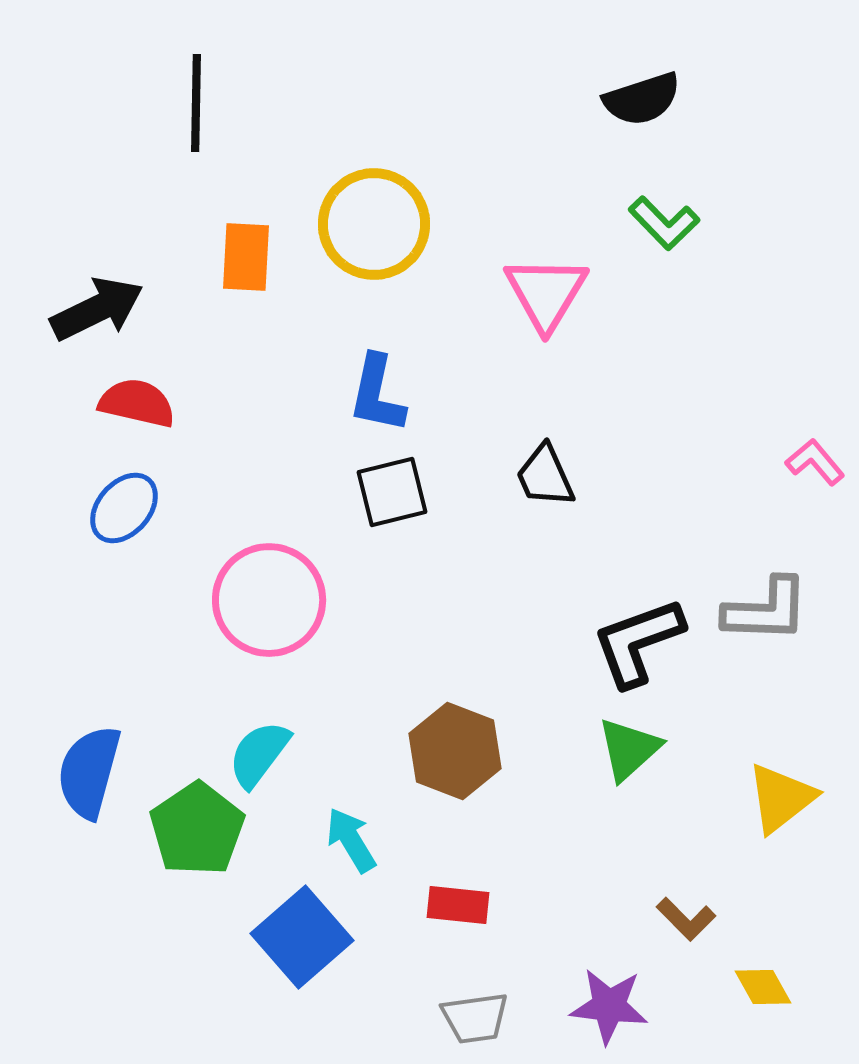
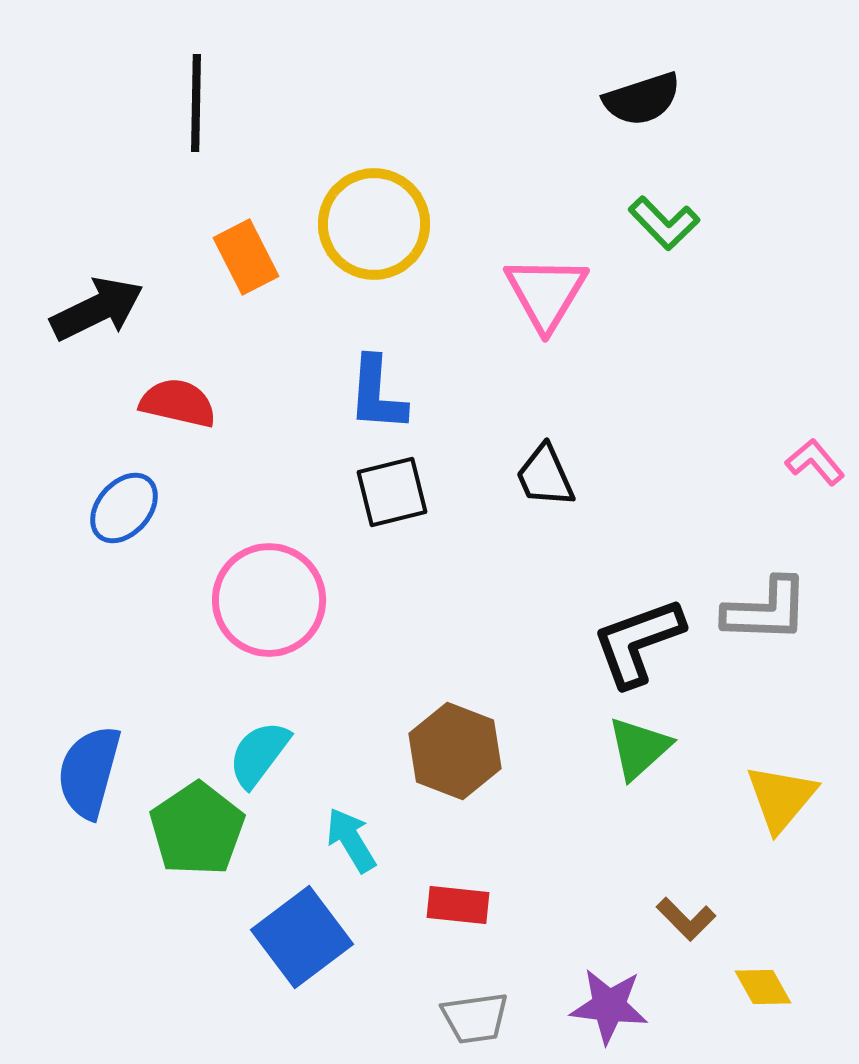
orange rectangle: rotated 30 degrees counterclockwise
blue L-shape: rotated 8 degrees counterclockwise
red semicircle: moved 41 px right
green triangle: moved 10 px right, 1 px up
yellow triangle: rotated 12 degrees counterclockwise
blue square: rotated 4 degrees clockwise
